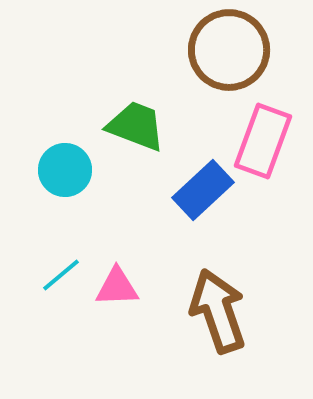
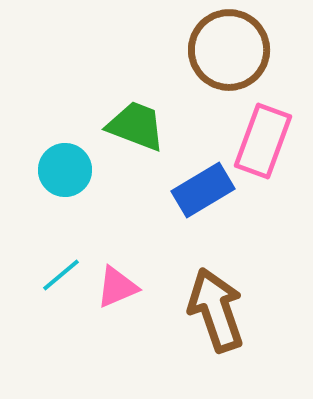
blue rectangle: rotated 12 degrees clockwise
pink triangle: rotated 21 degrees counterclockwise
brown arrow: moved 2 px left, 1 px up
